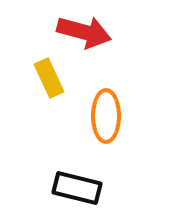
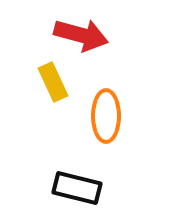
red arrow: moved 3 px left, 3 px down
yellow rectangle: moved 4 px right, 4 px down
